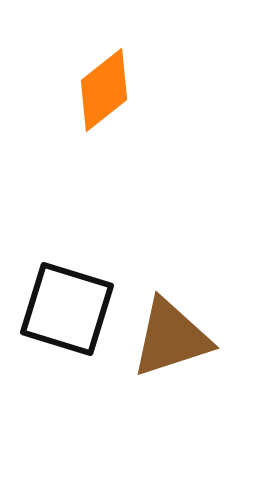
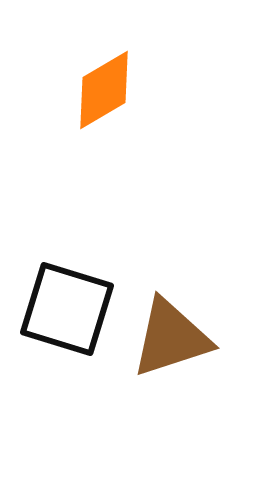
orange diamond: rotated 8 degrees clockwise
